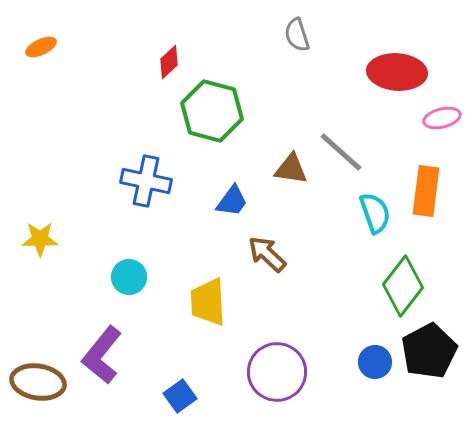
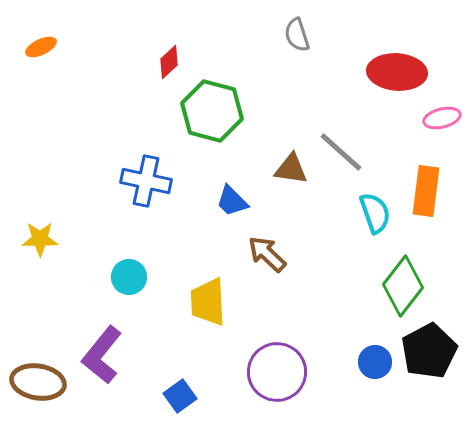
blue trapezoid: rotated 99 degrees clockwise
